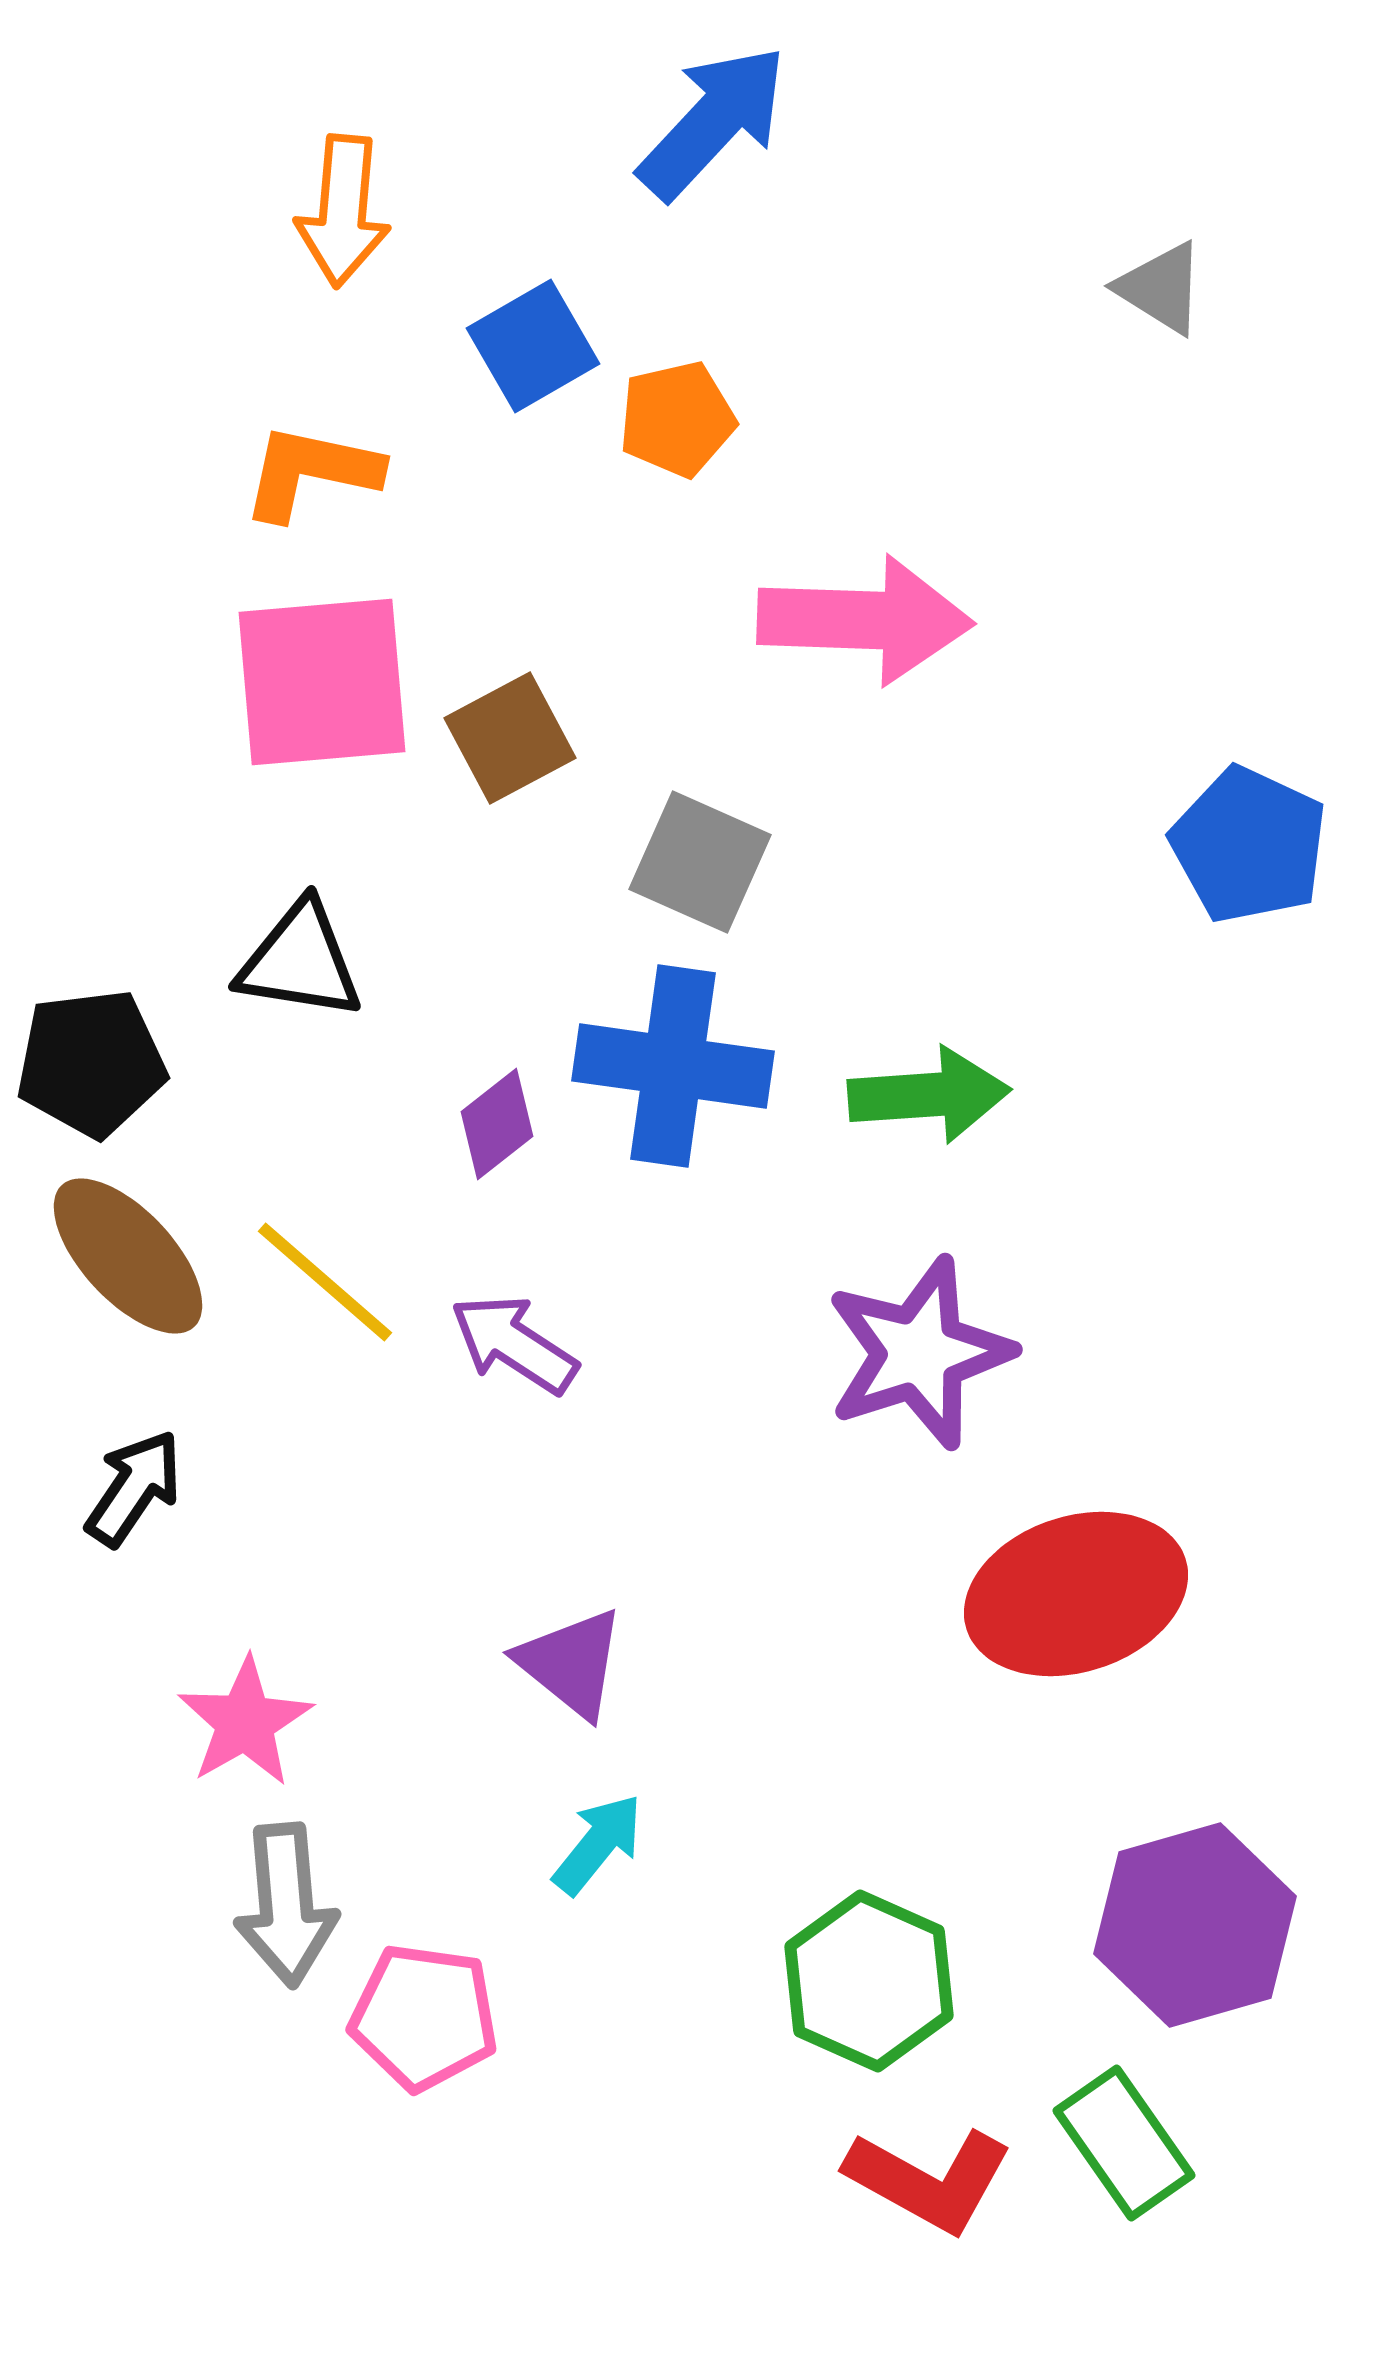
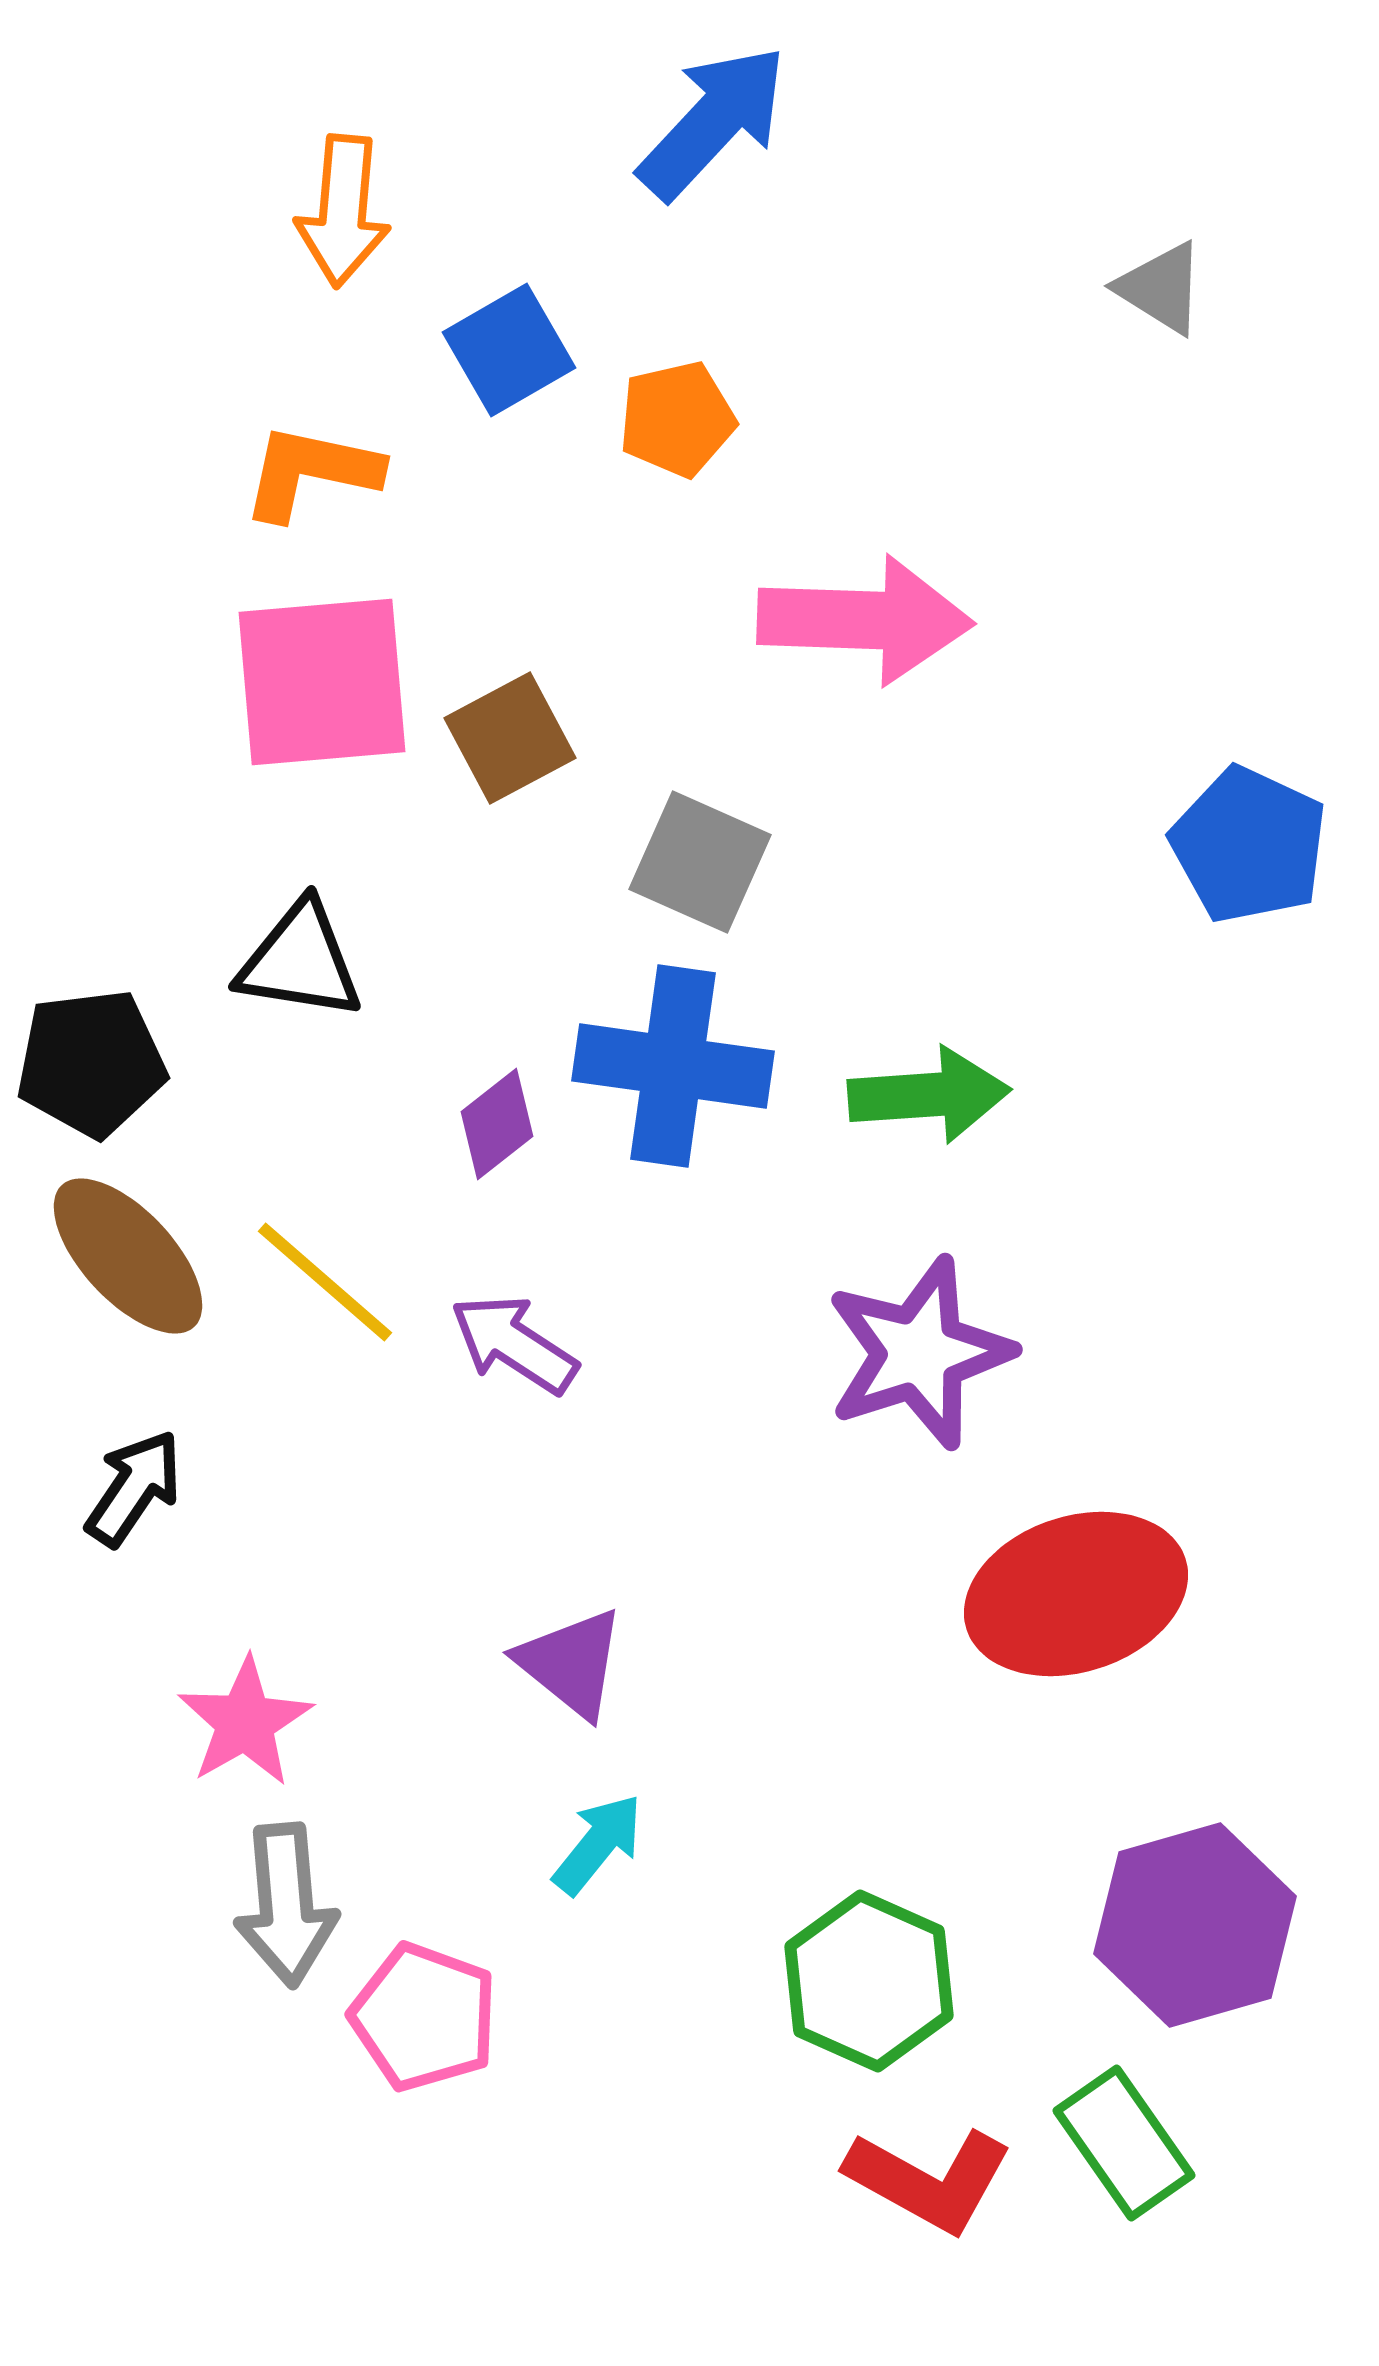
blue square: moved 24 px left, 4 px down
pink pentagon: rotated 12 degrees clockwise
